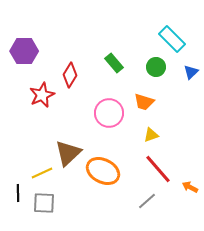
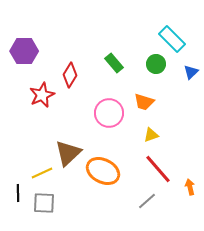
green circle: moved 3 px up
orange arrow: rotated 49 degrees clockwise
